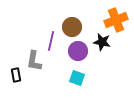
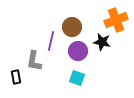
black rectangle: moved 2 px down
